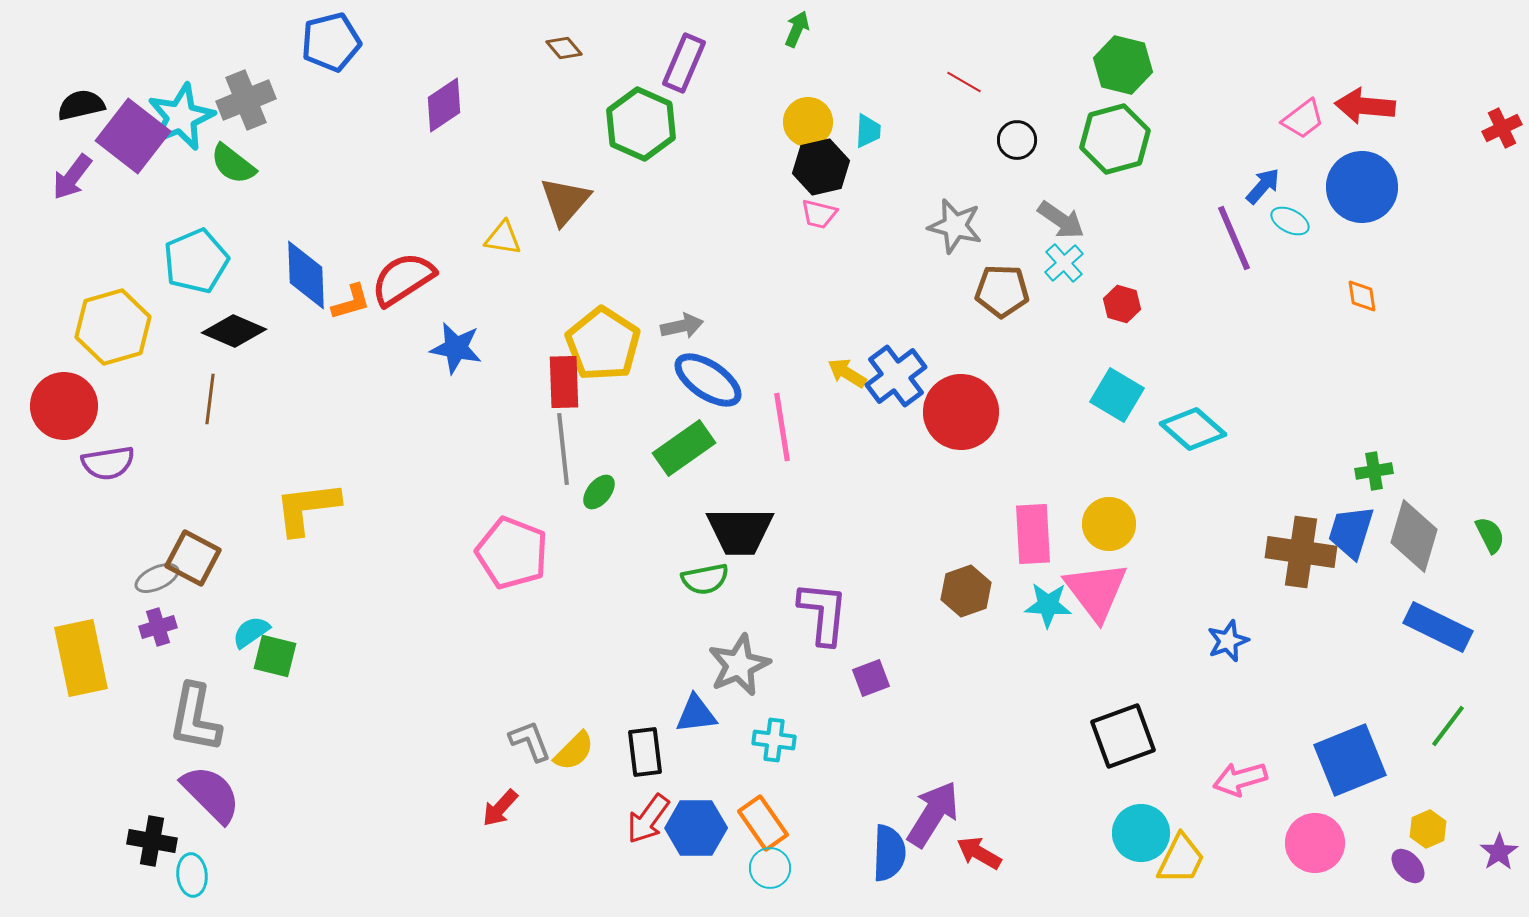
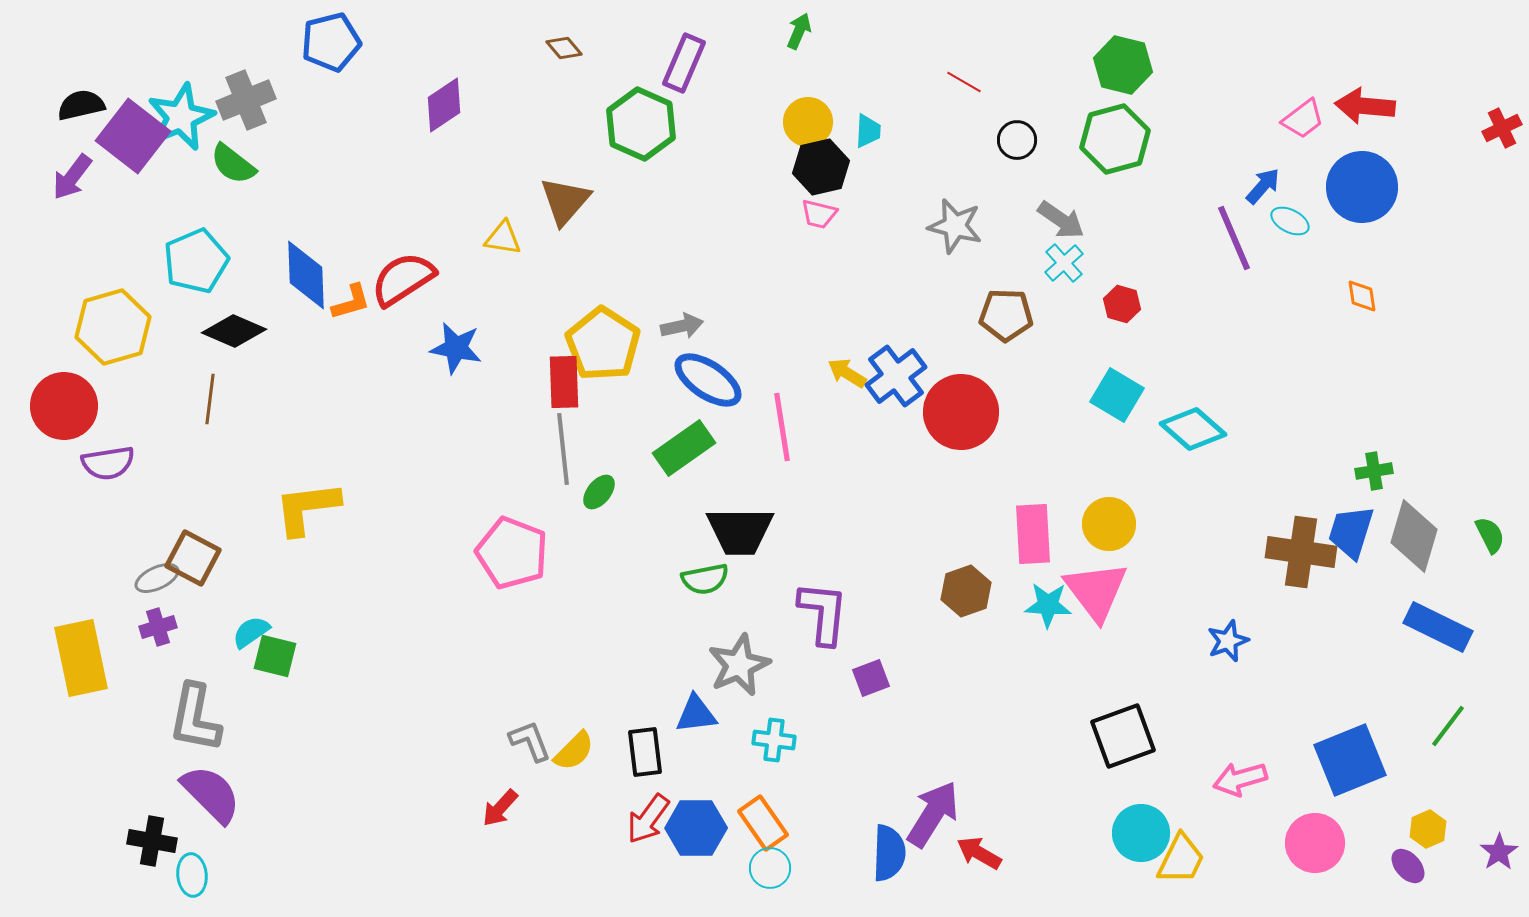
green arrow at (797, 29): moved 2 px right, 2 px down
brown pentagon at (1002, 291): moved 4 px right, 24 px down
